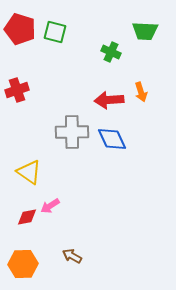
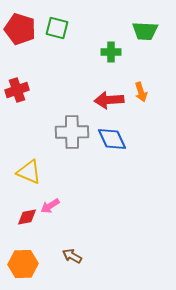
green square: moved 2 px right, 4 px up
green cross: rotated 24 degrees counterclockwise
yellow triangle: rotated 12 degrees counterclockwise
